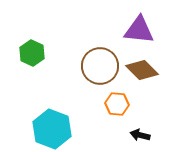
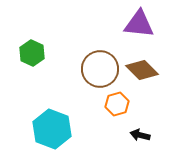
purple triangle: moved 6 px up
brown circle: moved 3 px down
orange hexagon: rotated 20 degrees counterclockwise
